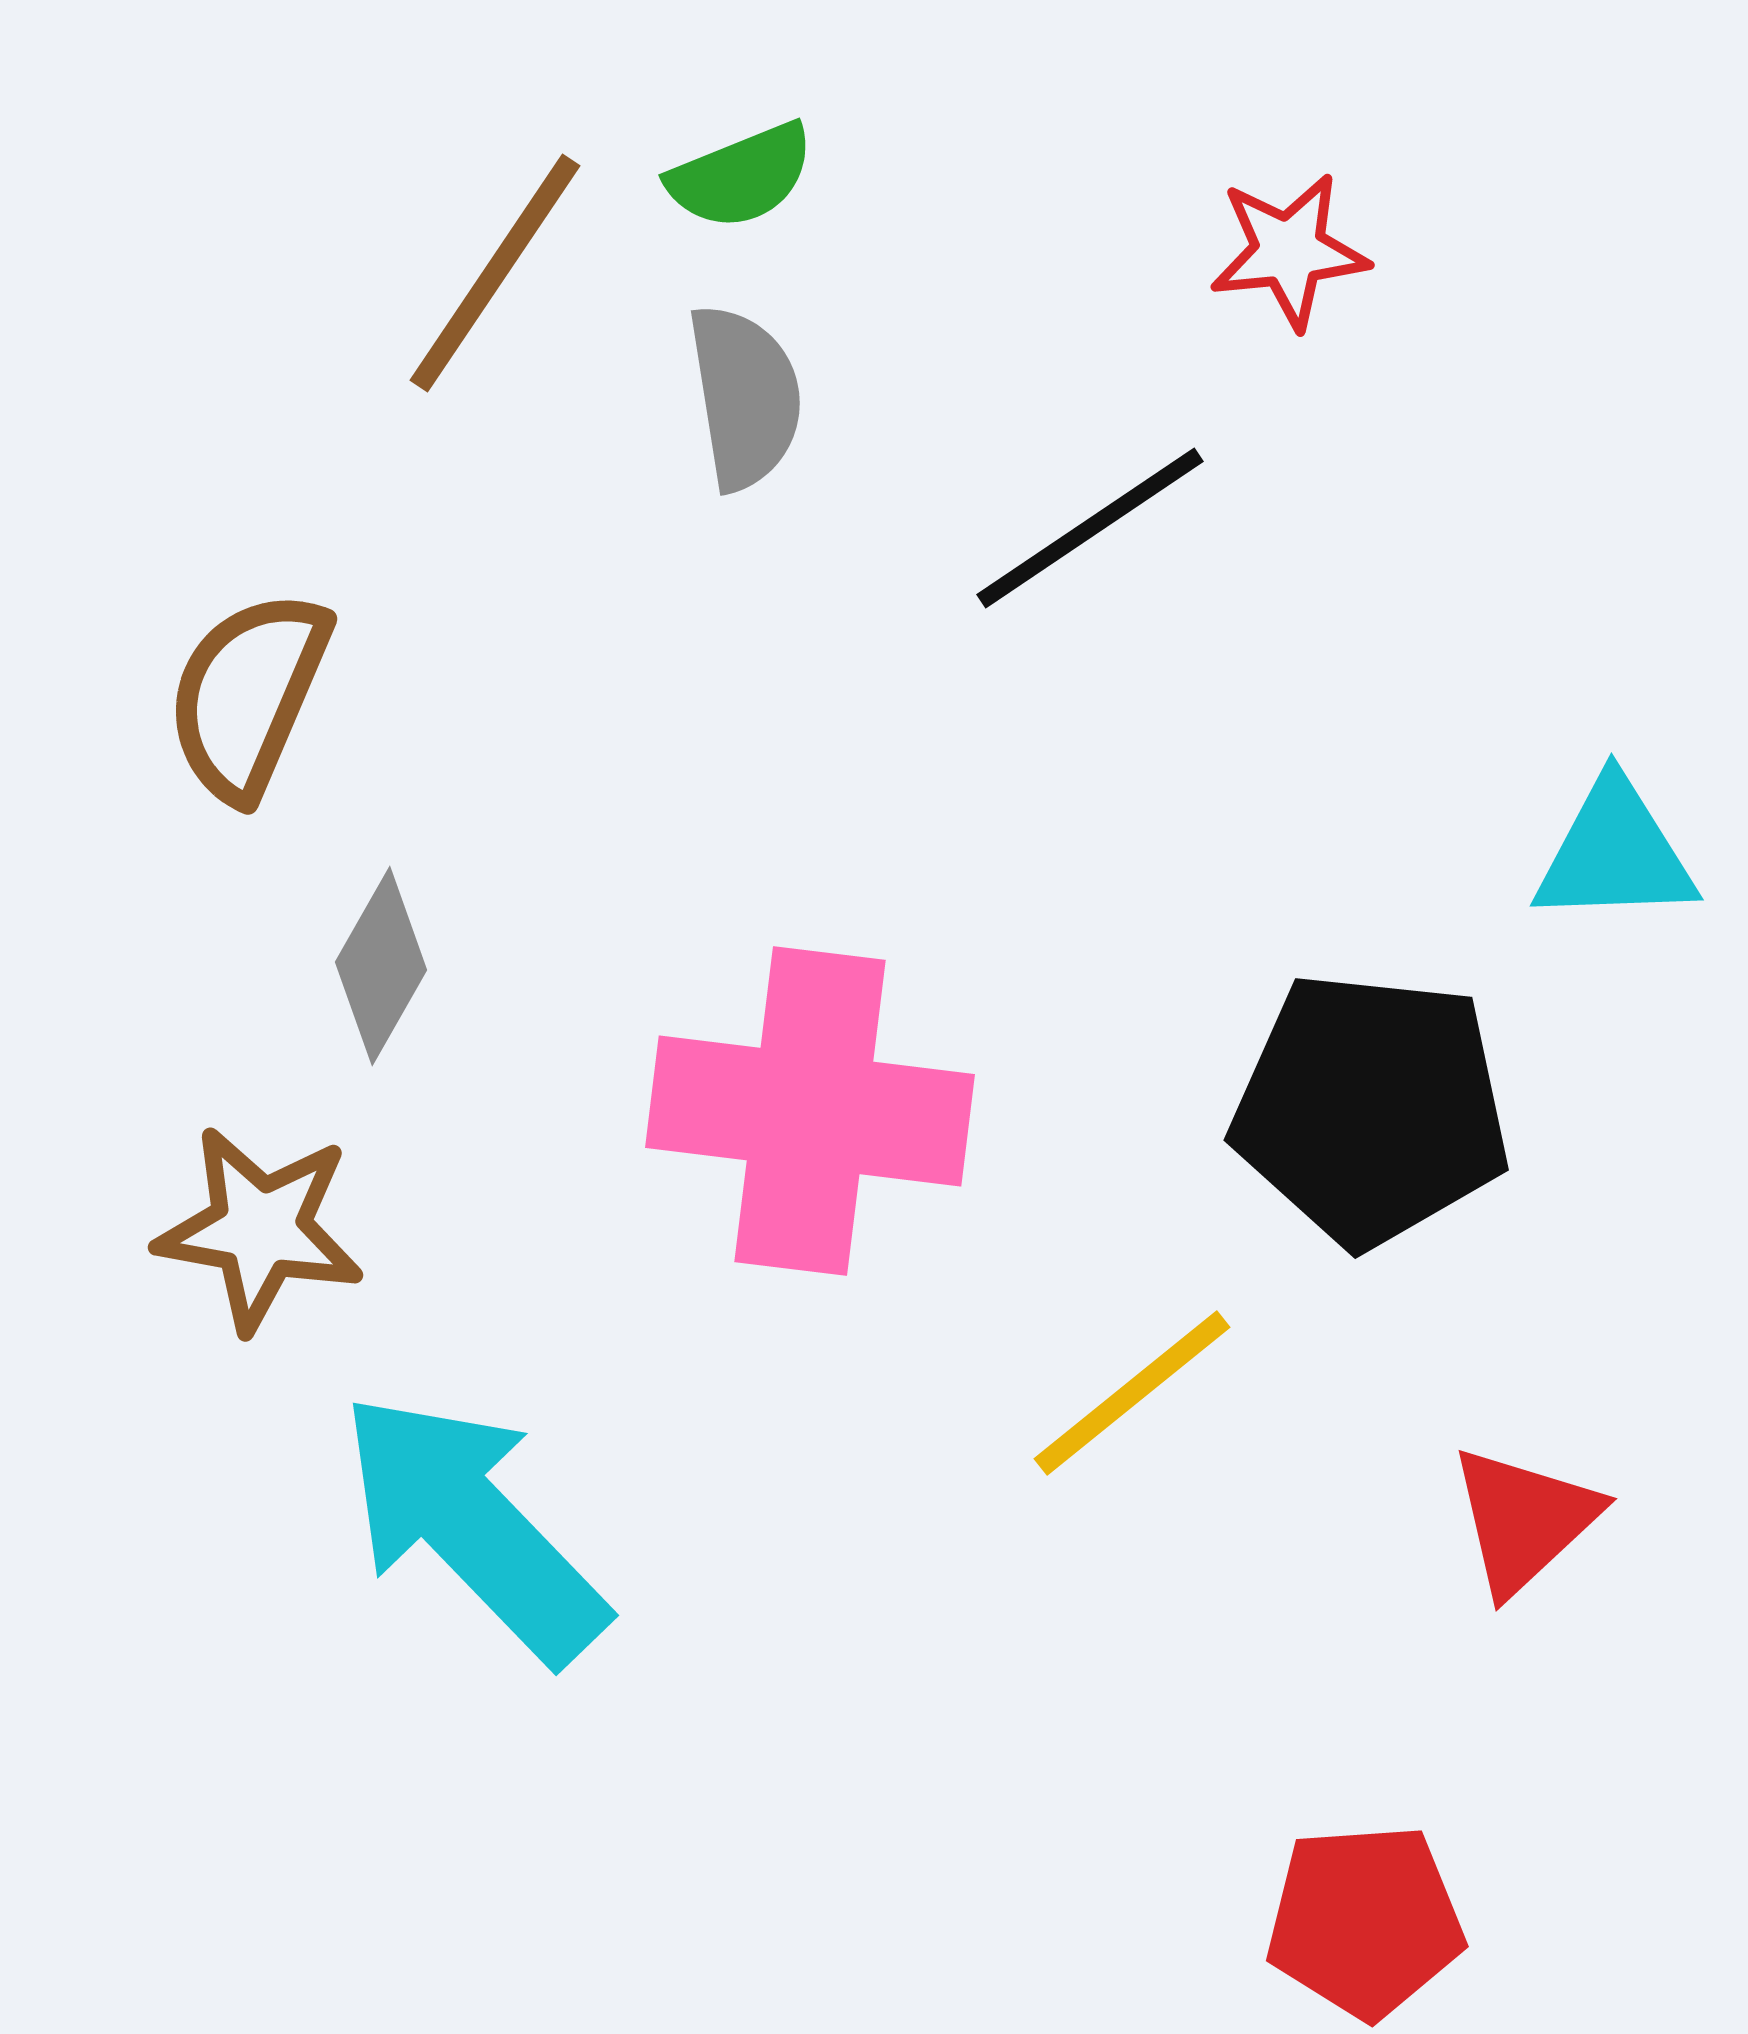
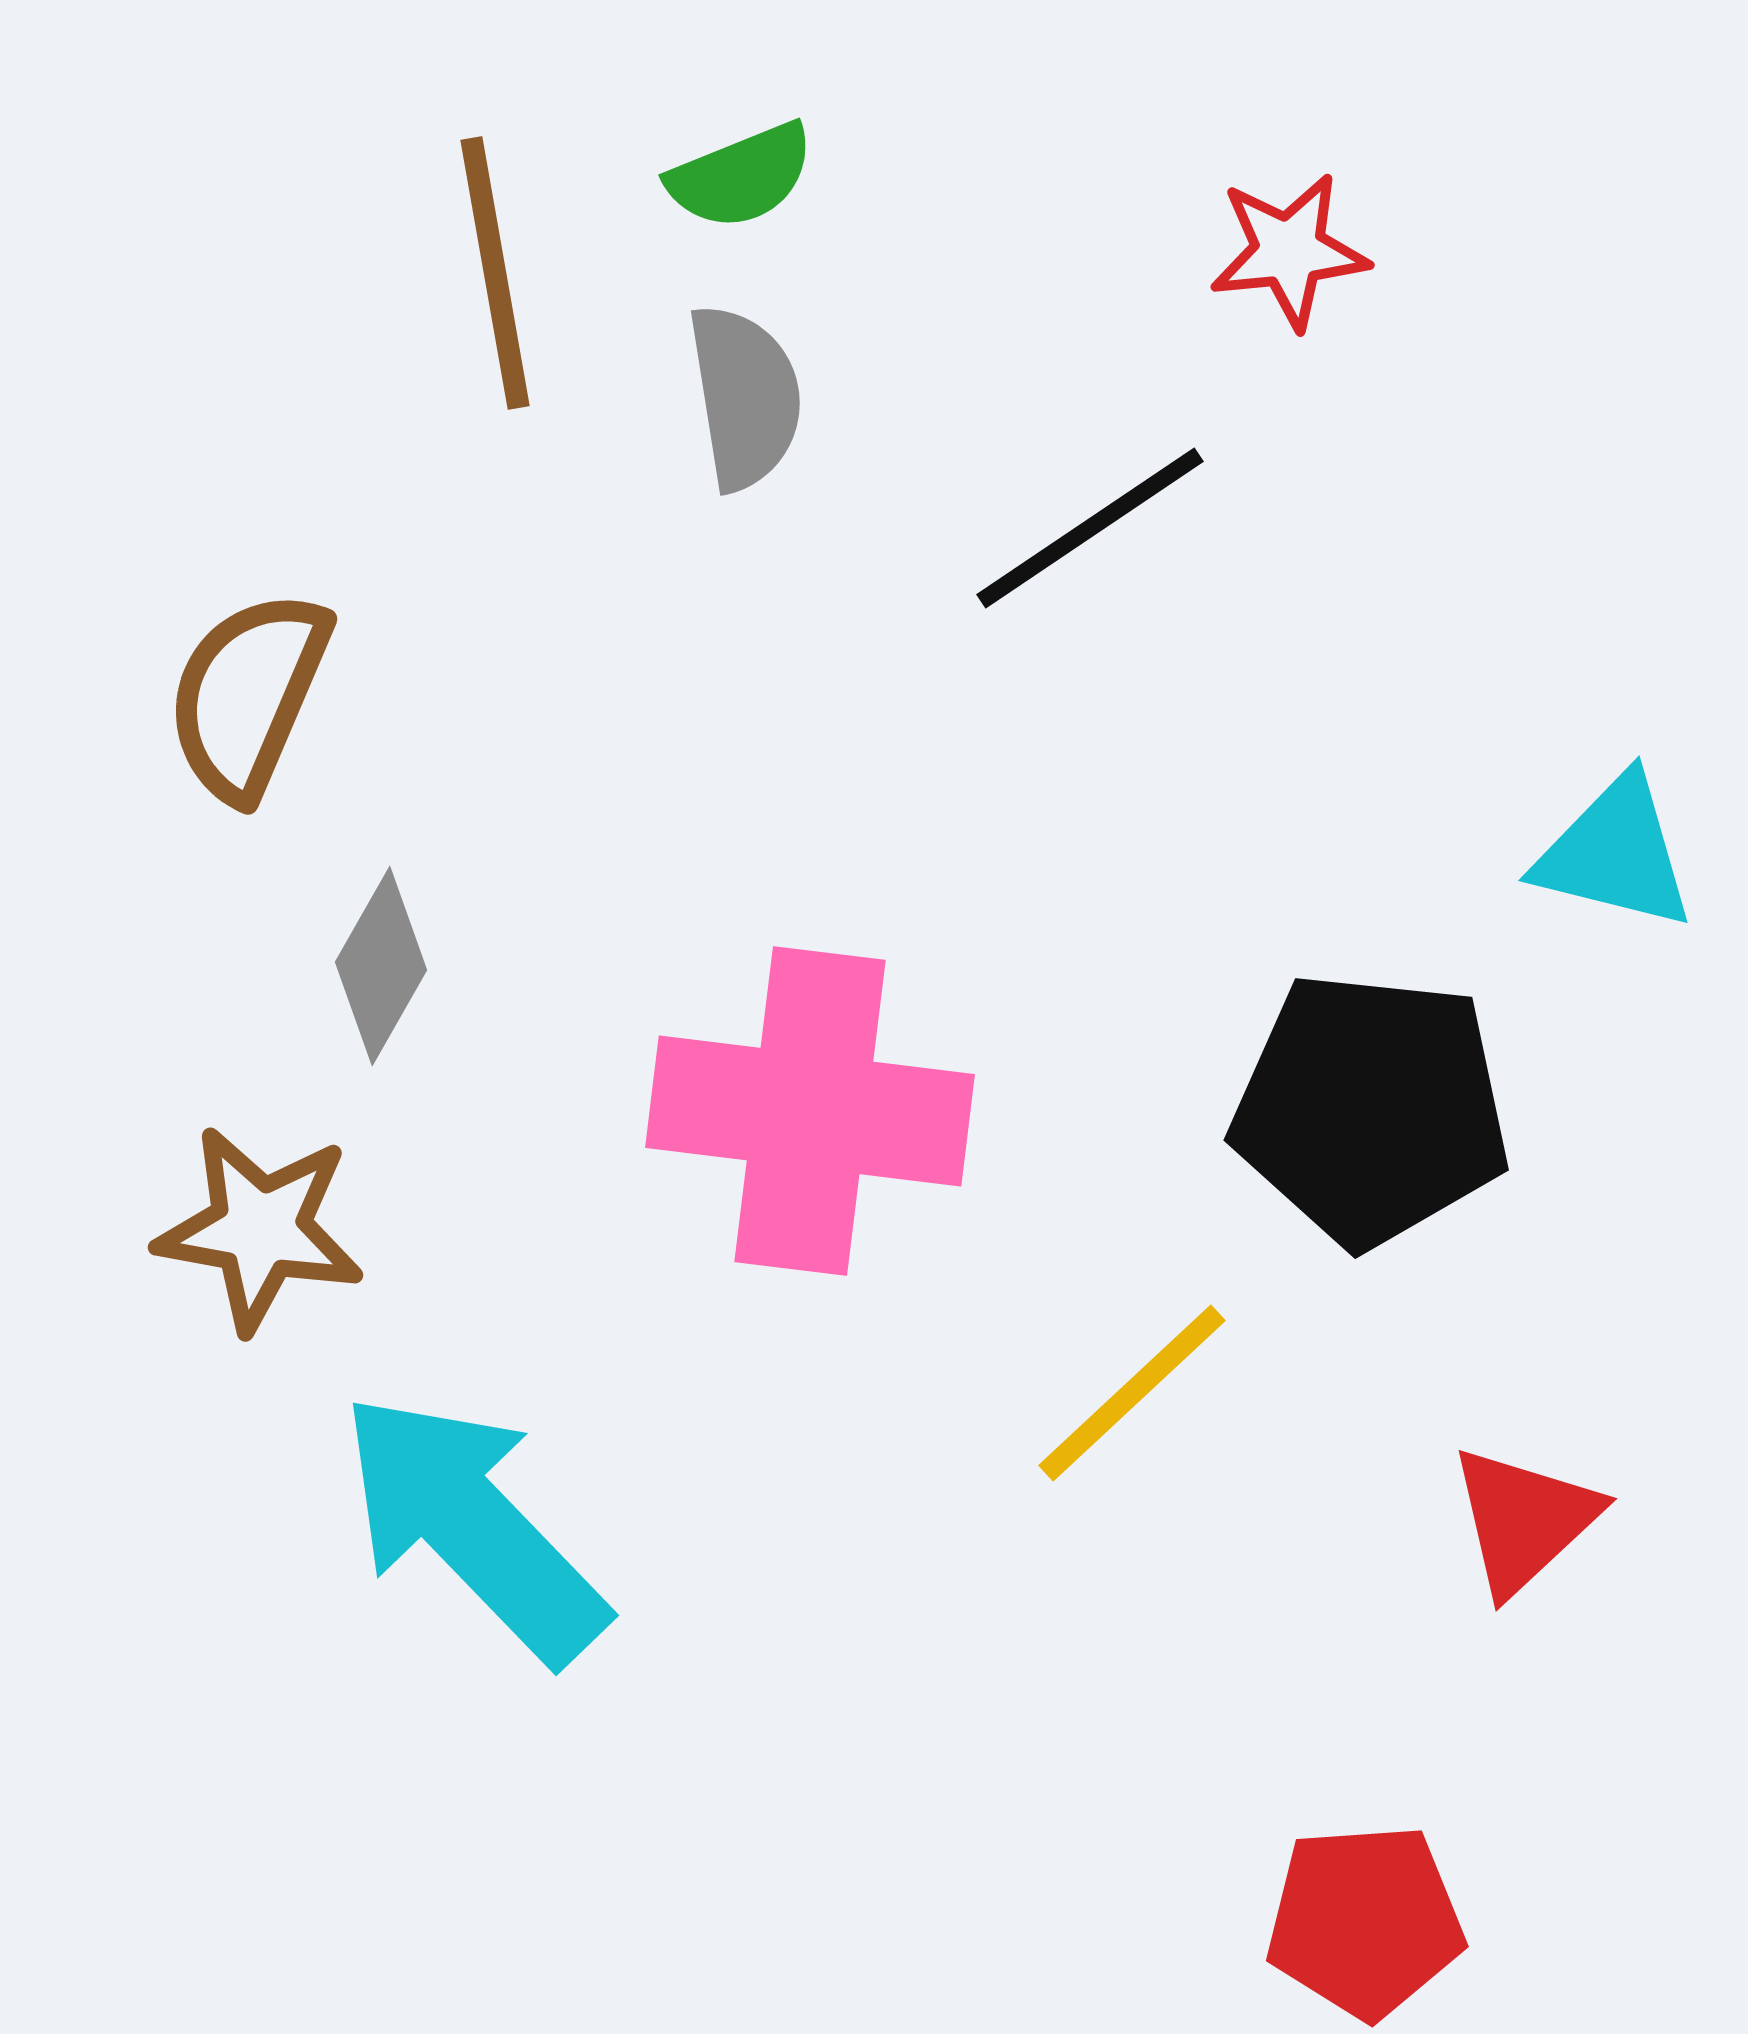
brown line: rotated 44 degrees counterclockwise
cyan triangle: rotated 16 degrees clockwise
yellow line: rotated 4 degrees counterclockwise
